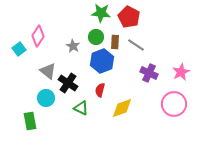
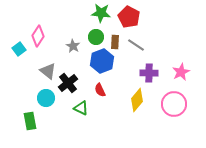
purple cross: rotated 24 degrees counterclockwise
black cross: rotated 18 degrees clockwise
red semicircle: rotated 40 degrees counterclockwise
yellow diamond: moved 15 px right, 8 px up; rotated 30 degrees counterclockwise
